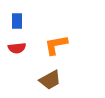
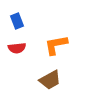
blue rectangle: rotated 21 degrees counterclockwise
